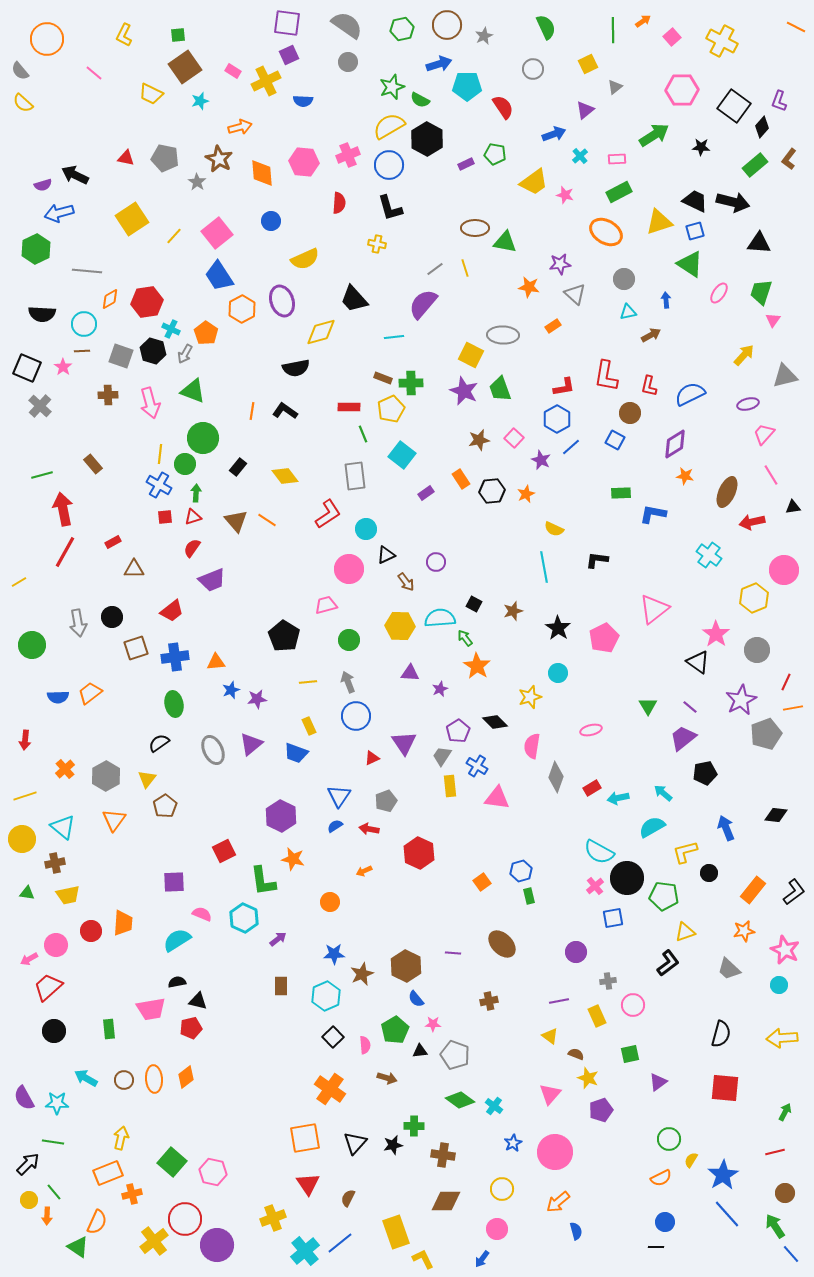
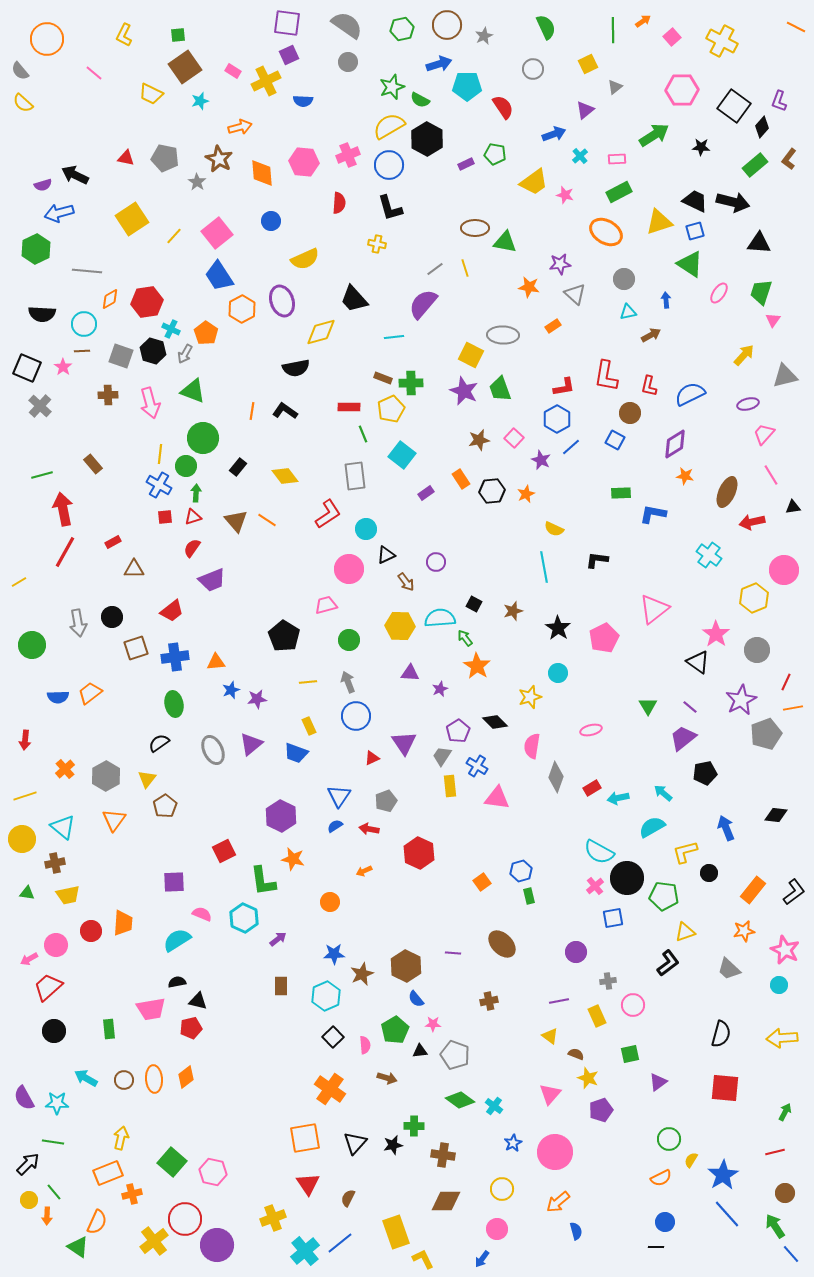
green circle at (185, 464): moved 1 px right, 2 px down
